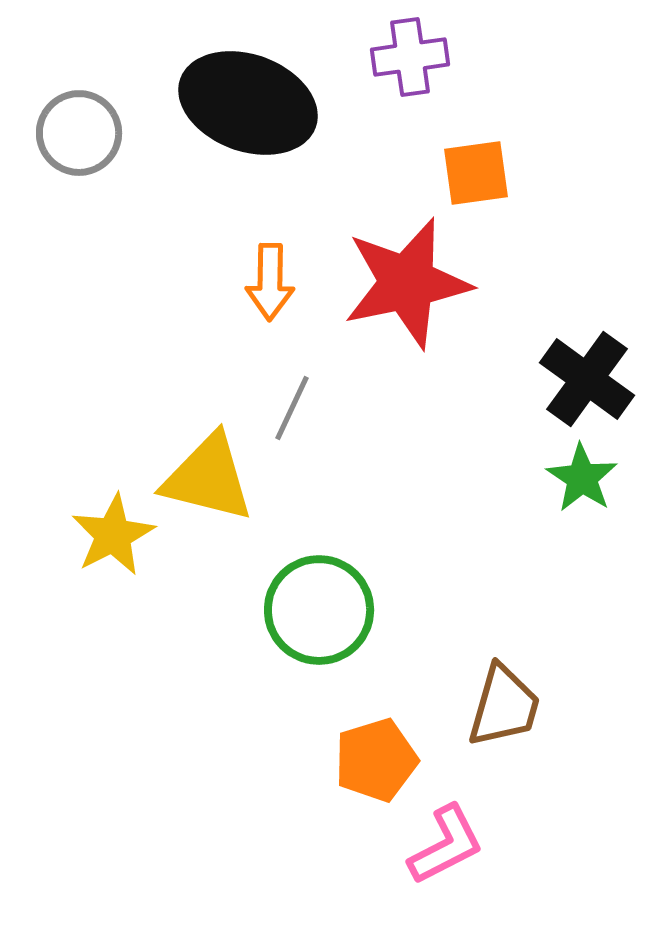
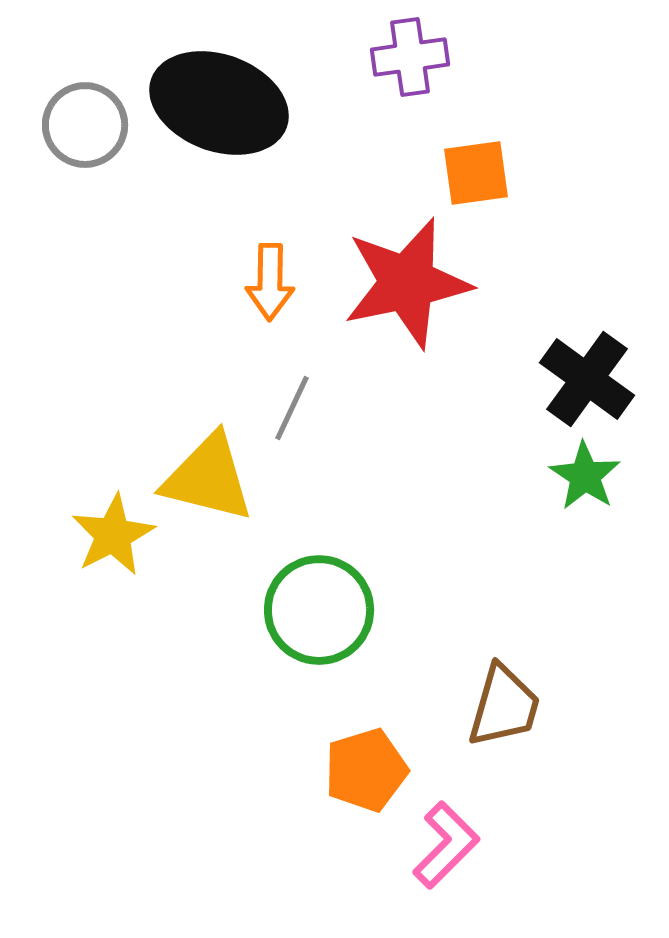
black ellipse: moved 29 px left
gray circle: moved 6 px right, 8 px up
green star: moved 3 px right, 2 px up
orange pentagon: moved 10 px left, 10 px down
pink L-shape: rotated 18 degrees counterclockwise
